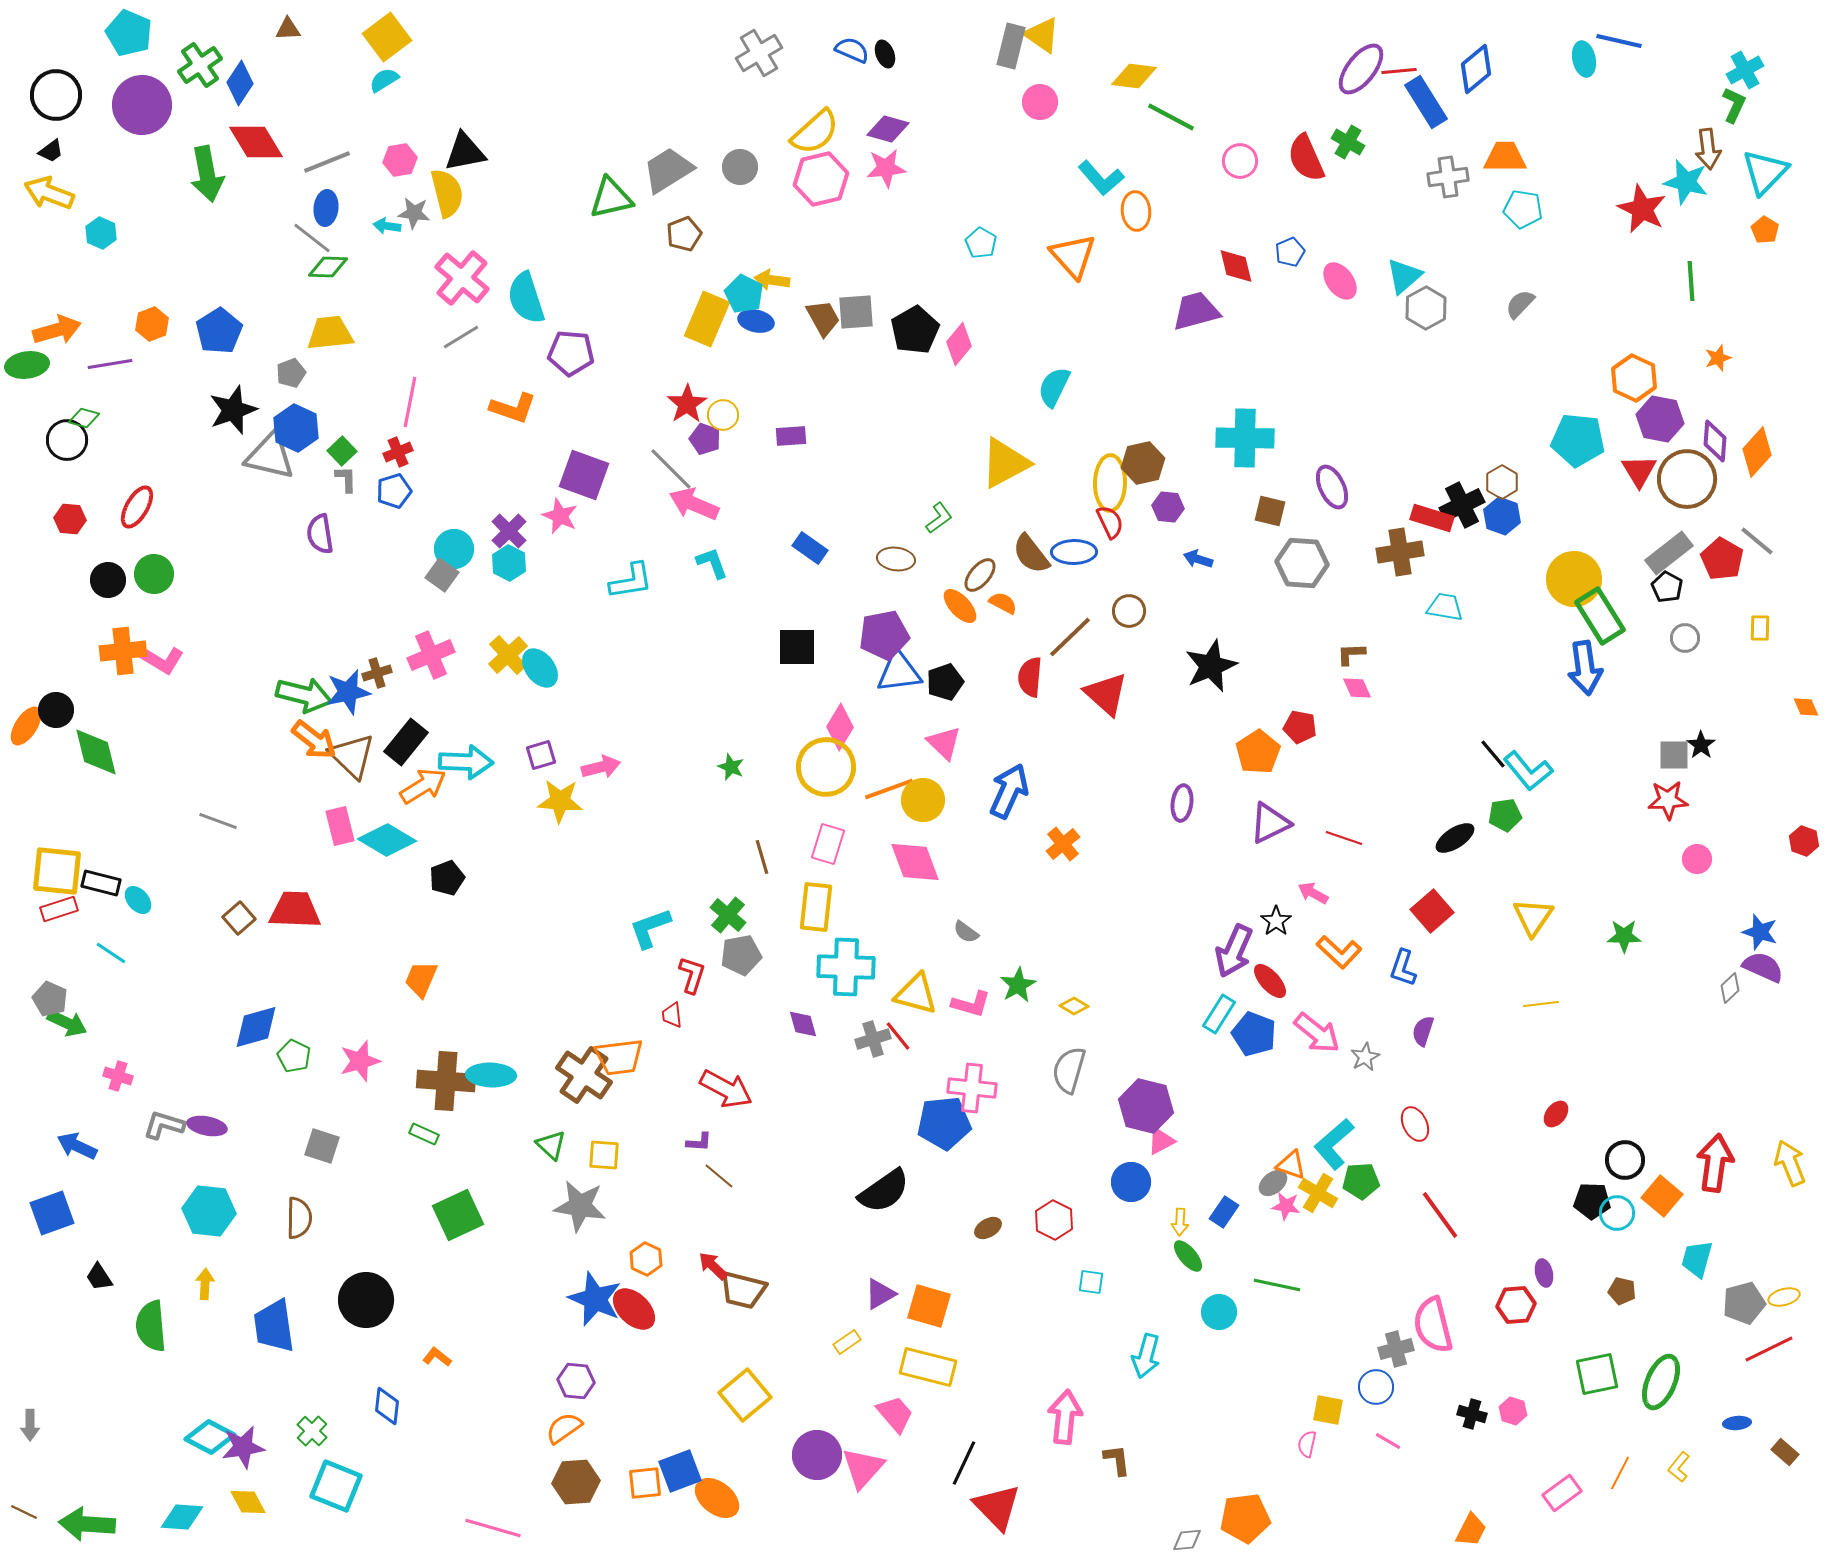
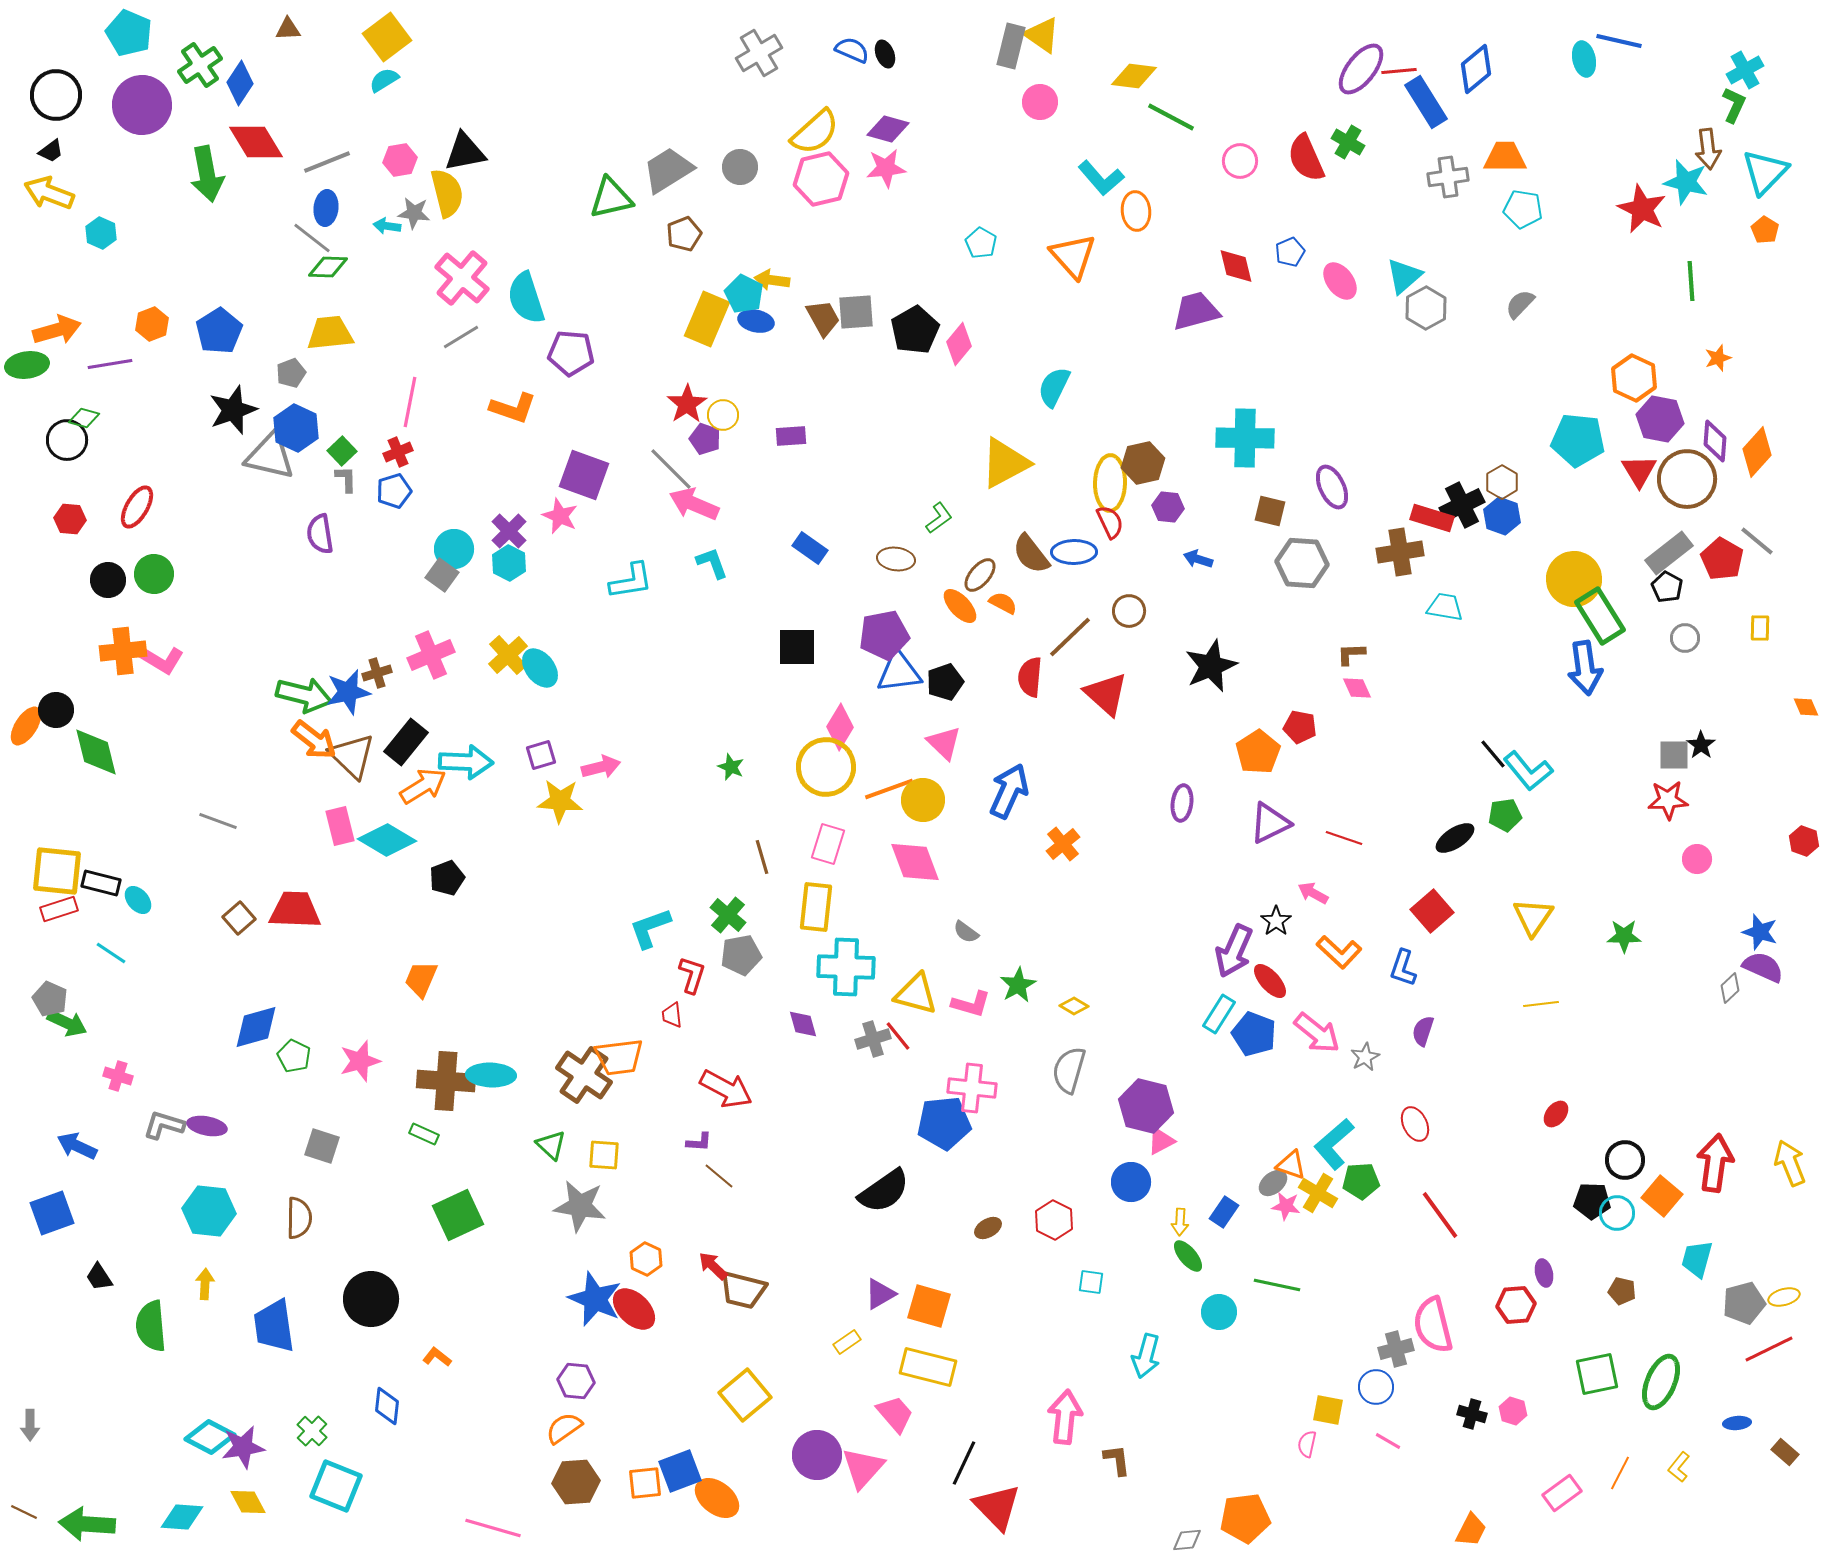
black circle at (366, 1300): moved 5 px right, 1 px up
